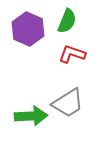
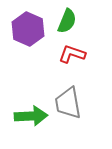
gray trapezoid: rotated 112 degrees clockwise
